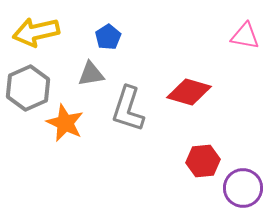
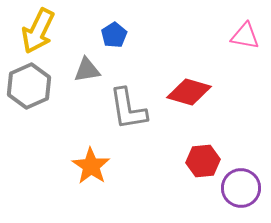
yellow arrow: moved 2 px right, 1 px up; rotated 51 degrees counterclockwise
blue pentagon: moved 6 px right, 2 px up
gray triangle: moved 4 px left, 4 px up
gray hexagon: moved 1 px right, 2 px up
gray L-shape: rotated 27 degrees counterclockwise
orange star: moved 26 px right, 43 px down; rotated 9 degrees clockwise
purple circle: moved 2 px left
